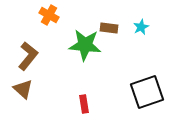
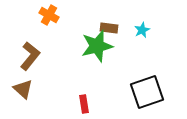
cyan star: moved 1 px right, 3 px down
green star: moved 12 px right, 1 px down; rotated 20 degrees counterclockwise
brown L-shape: moved 2 px right
